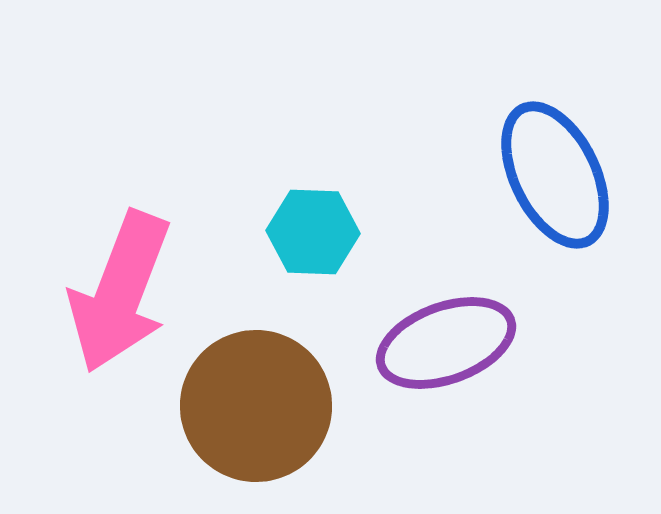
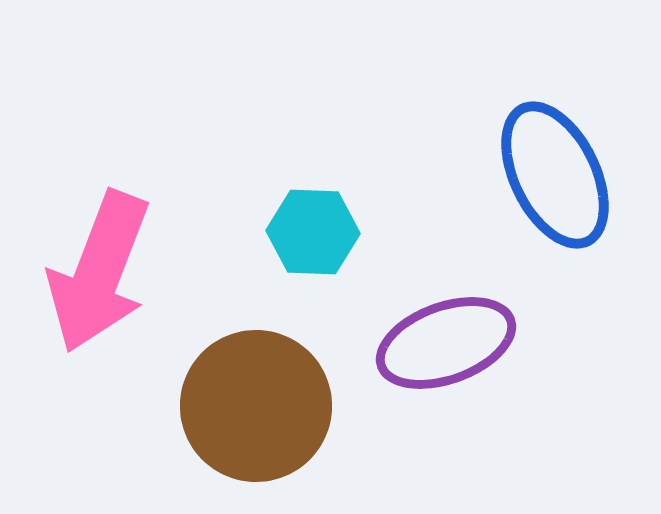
pink arrow: moved 21 px left, 20 px up
